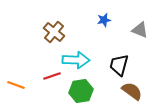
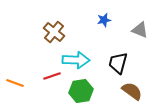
black trapezoid: moved 1 px left, 2 px up
orange line: moved 1 px left, 2 px up
